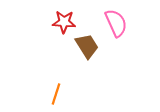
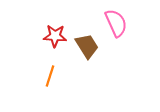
red star: moved 9 px left, 14 px down
orange line: moved 6 px left, 18 px up
